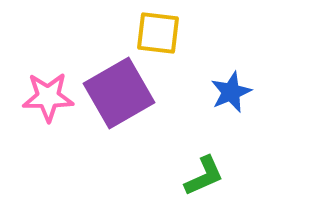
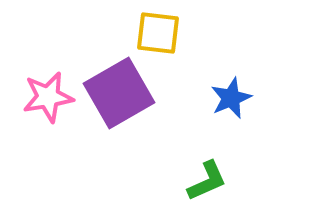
blue star: moved 6 px down
pink star: rotated 9 degrees counterclockwise
green L-shape: moved 3 px right, 5 px down
